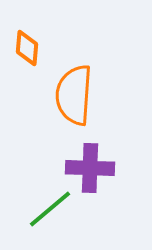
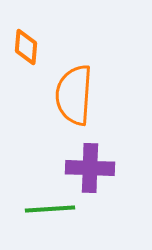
orange diamond: moved 1 px left, 1 px up
green line: rotated 36 degrees clockwise
